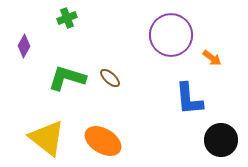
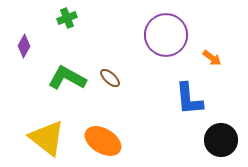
purple circle: moved 5 px left
green L-shape: rotated 12 degrees clockwise
